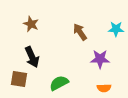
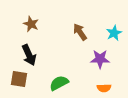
cyan star: moved 2 px left, 4 px down; rotated 28 degrees counterclockwise
black arrow: moved 3 px left, 2 px up
